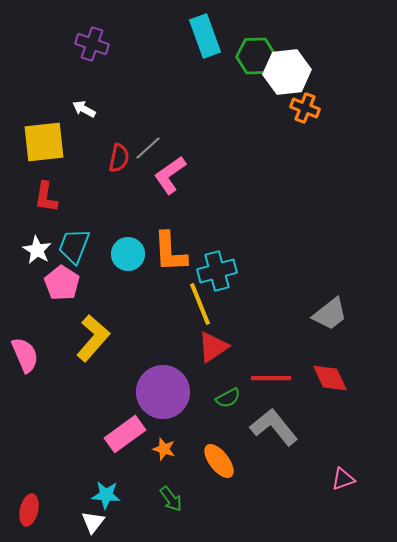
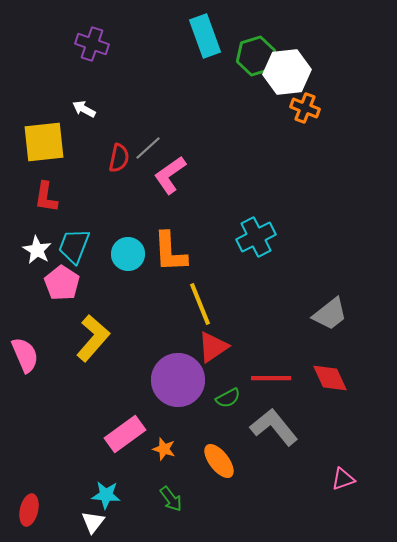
green hexagon: rotated 15 degrees counterclockwise
cyan cross: moved 39 px right, 34 px up; rotated 12 degrees counterclockwise
purple circle: moved 15 px right, 12 px up
